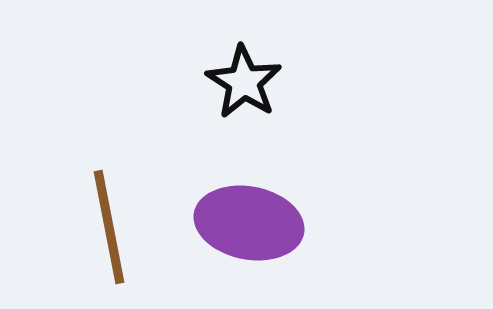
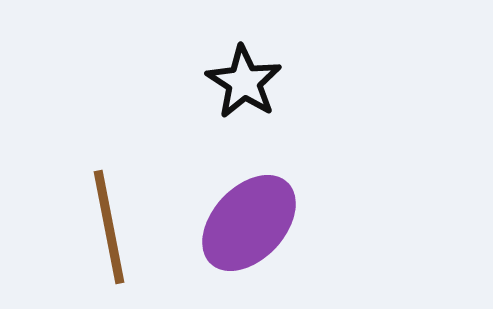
purple ellipse: rotated 58 degrees counterclockwise
